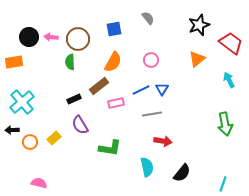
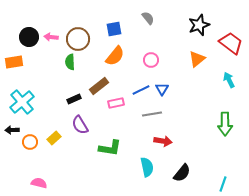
orange semicircle: moved 2 px right, 6 px up; rotated 10 degrees clockwise
green arrow: rotated 10 degrees clockwise
